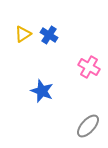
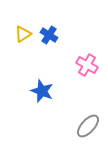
pink cross: moved 2 px left, 2 px up
